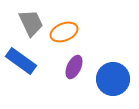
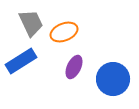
blue rectangle: rotated 68 degrees counterclockwise
